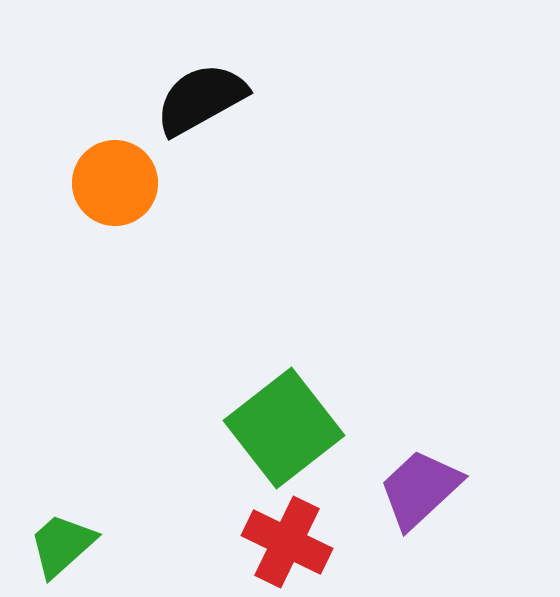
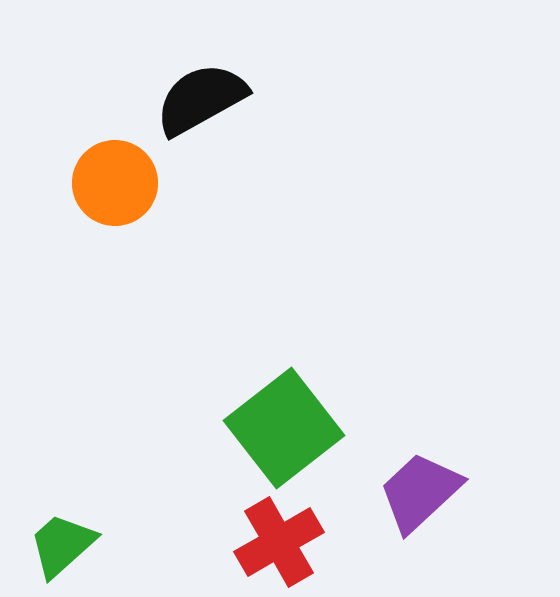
purple trapezoid: moved 3 px down
red cross: moved 8 px left; rotated 34 degrees clockwise
